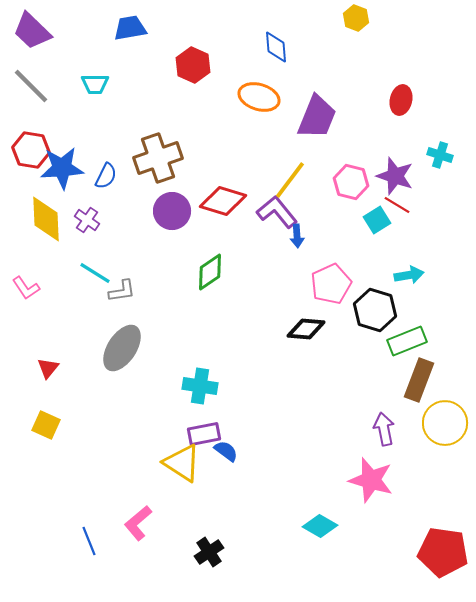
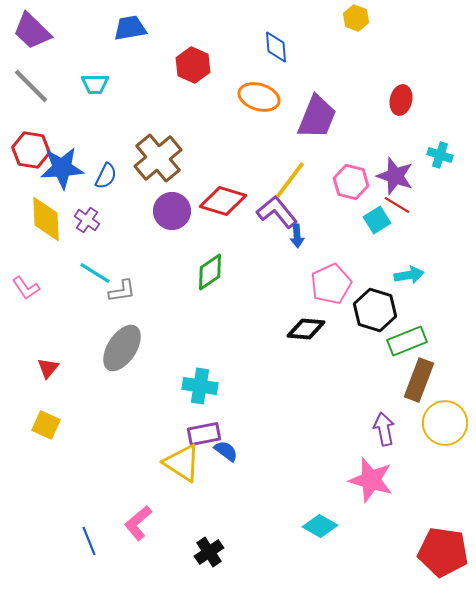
brown cross at (158, 158): rotated 21 degrees counterclockwise
